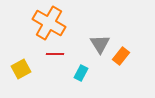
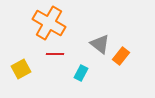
gray triangle: rotated 20 degrees counterclockwise
